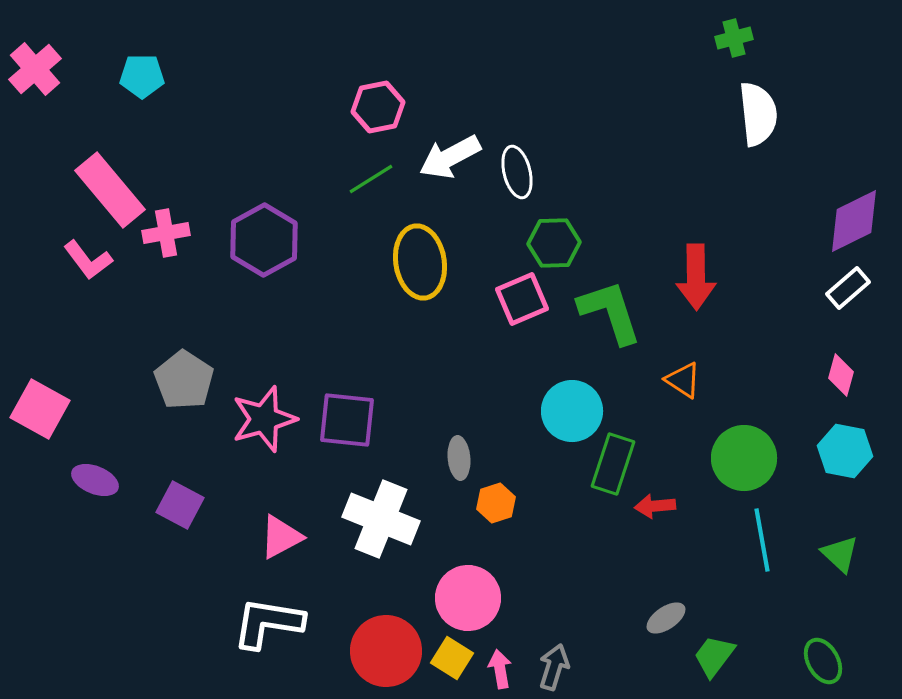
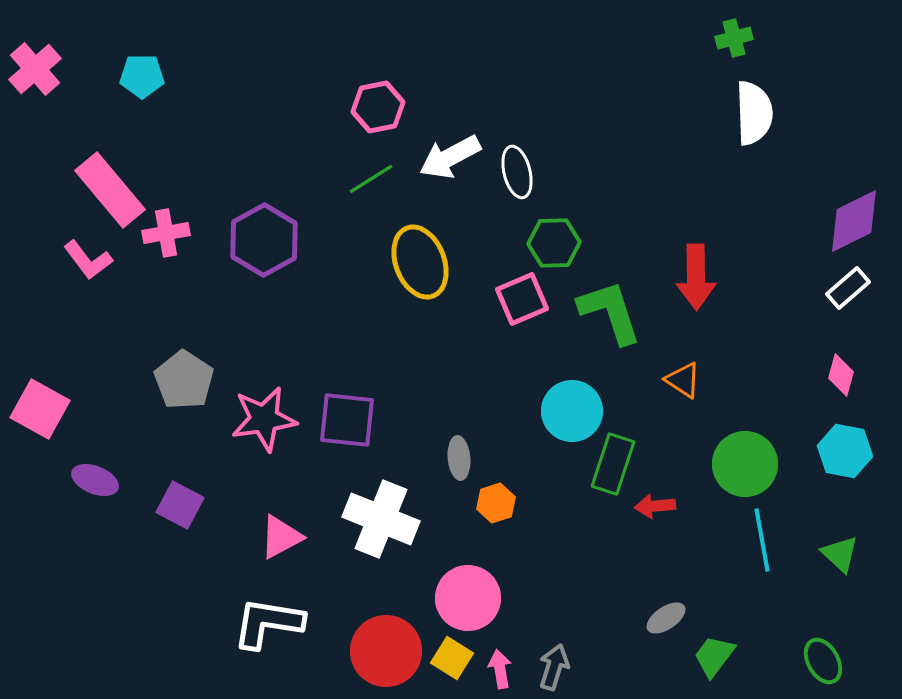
white semicircle at (758, 114): moved 4 px left, 1 px up; rotated 4 degrees clockwise
yellow ellipse at (420, 262): rotated 12 degrees counterclockwise
pink star at (264, 419): rotated 8 degrees clockwise
green circle at (744, 458): moved 1 px right, 6 px down
